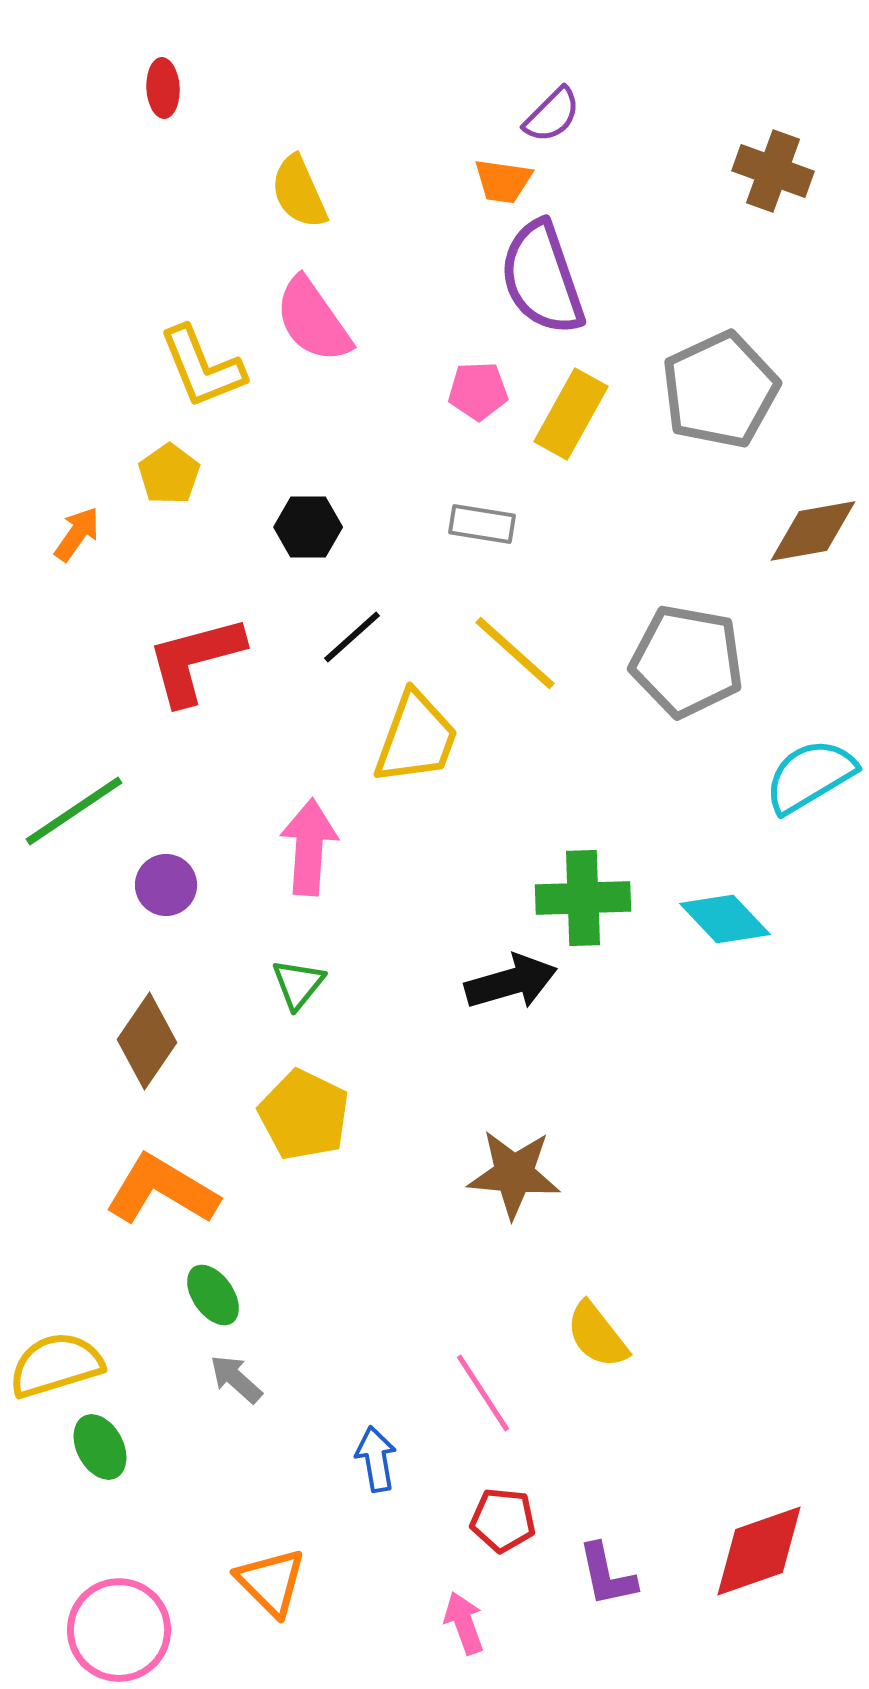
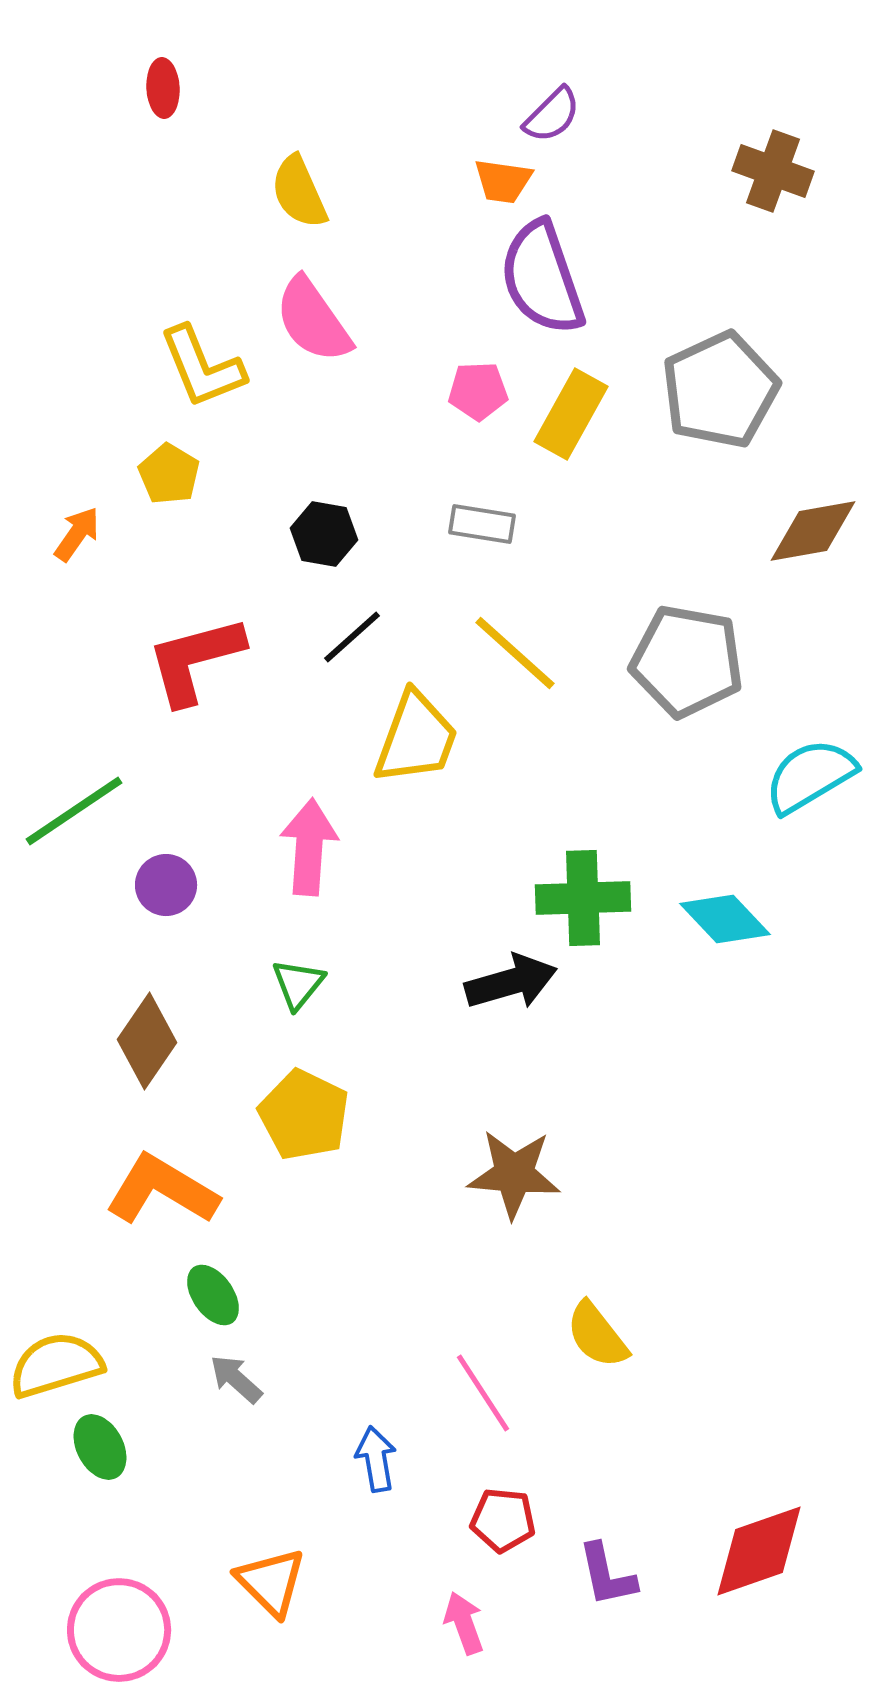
yellow pentagon at (169, 474): rotated 6 degrees counterclockwise
black hexagon at (308, 527): moved 16 px right, 7 px down; rotated 10 degrees clockwise
